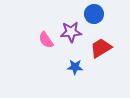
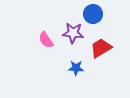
blue circle: moved 1 px left
purple star: moved 2 px right, 1 px down; rotated 10 degrees clockwise
blue star: moved 1 px right, 1 px down
